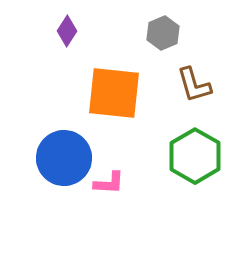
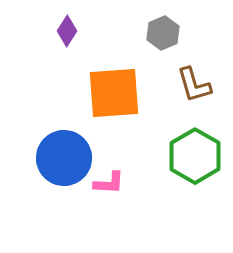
orange square: rotated 10 degrees counterclockwise
